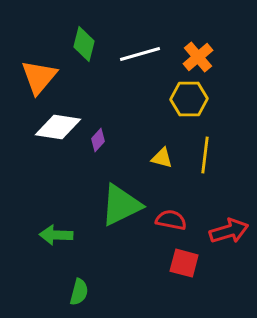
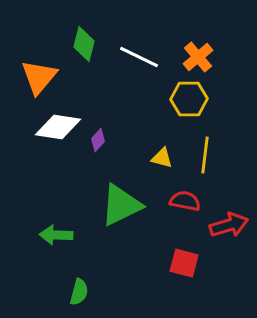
white line: moved 1 px left, 3 px down; rotated 42 degrees clockwise
red semicircle: moved 14 px right, 19 px up
red arrow: moved 6 px up
